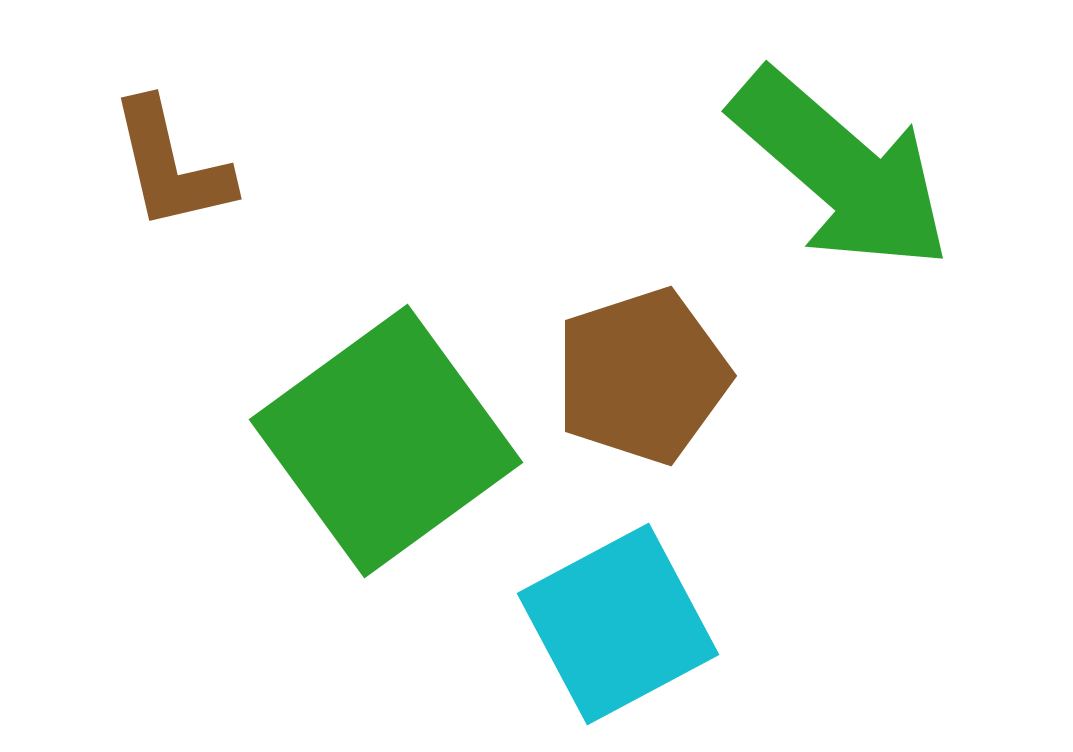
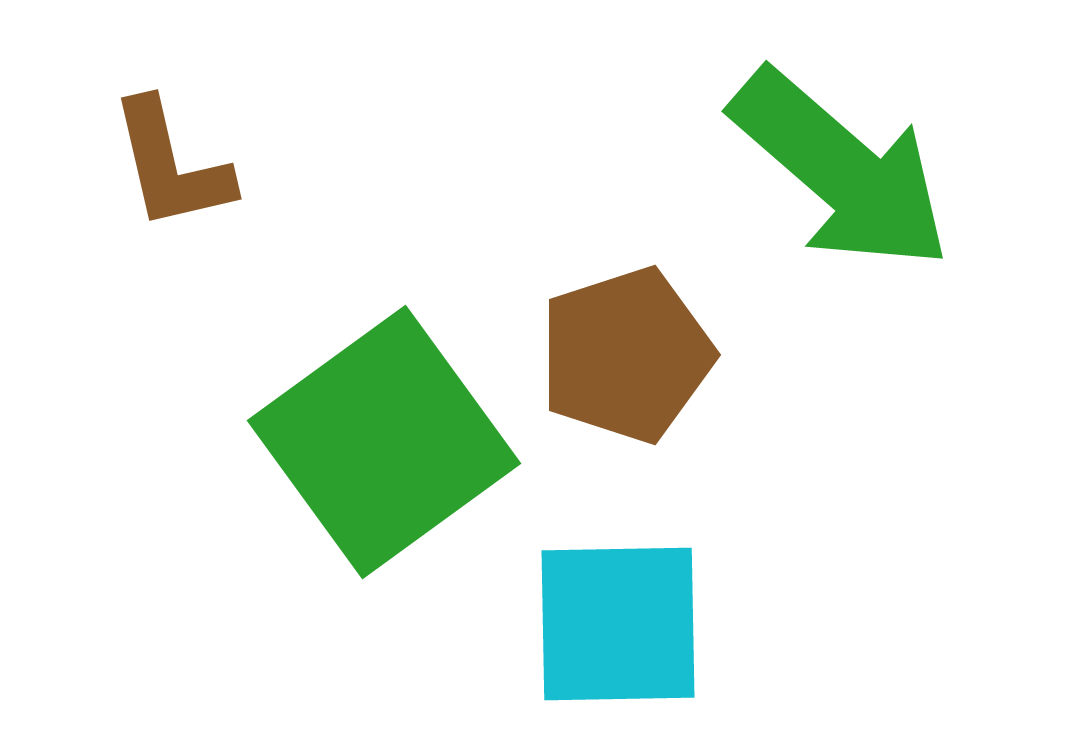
brown pentagon: moved 16 px left, 21 px up
green square: moved 2 px left, 1 px down
cyan square: rotated 27 degrees clockwise
